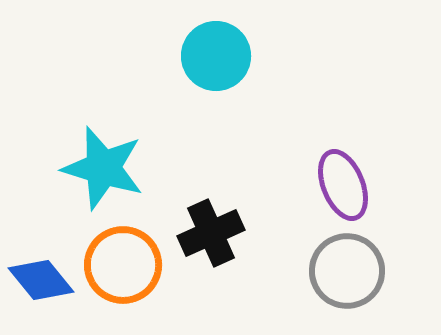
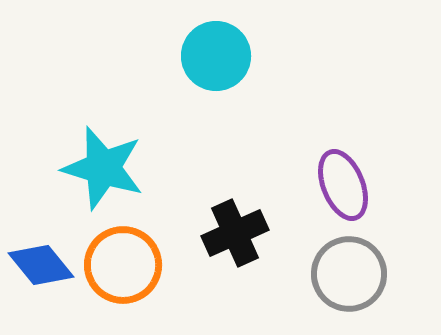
black cross: moved 24 px right
gray circle: moved 2 px right, 3 px down
blue diamond: moved 15 px up
